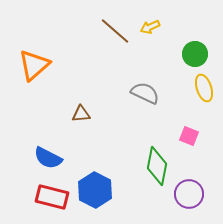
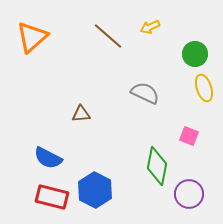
brown line: moved 7 px left, 5 px down
orange triangle: moved 2 px left, 28 px up
